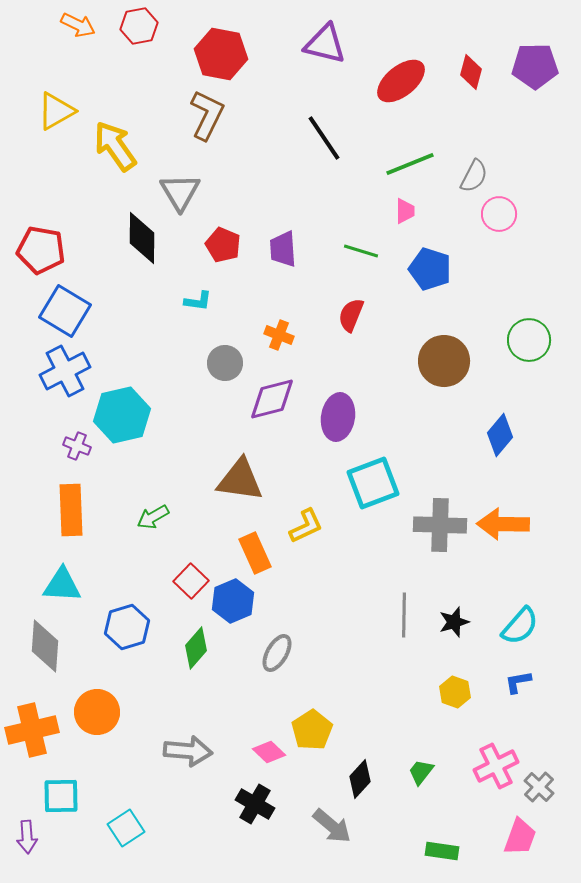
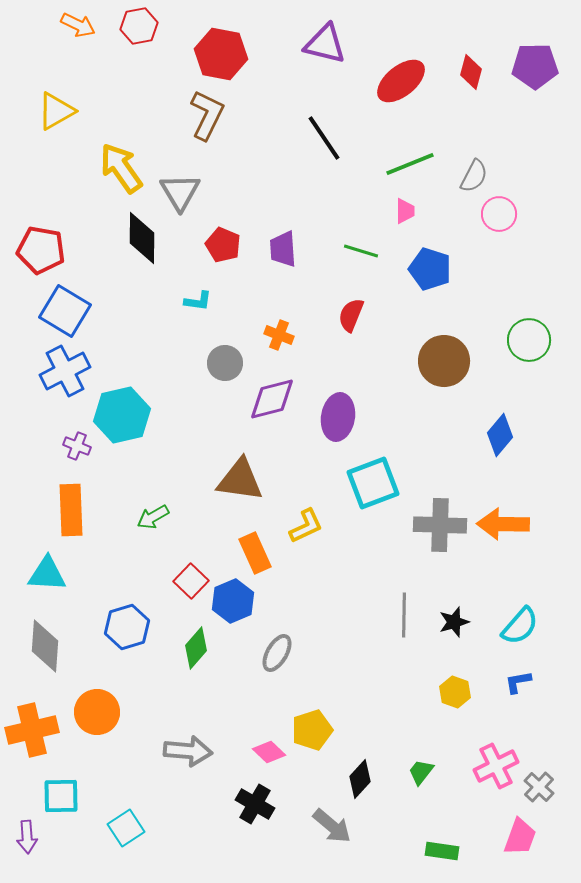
yellow arrow at (115, 146): moved 6 px right, 22 px down
cyan triangle at (62, 585): moved 15 px left, 11 px up
yellow pentagon at (312, 730): rotated 15 degrees clockwise
